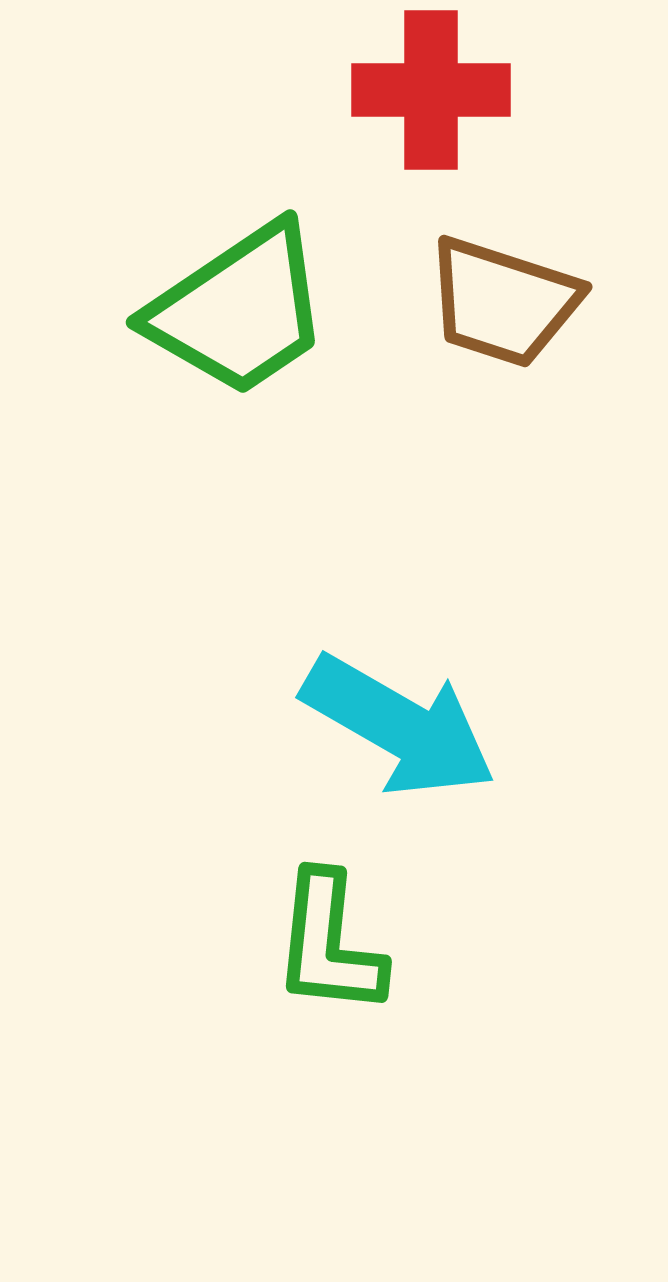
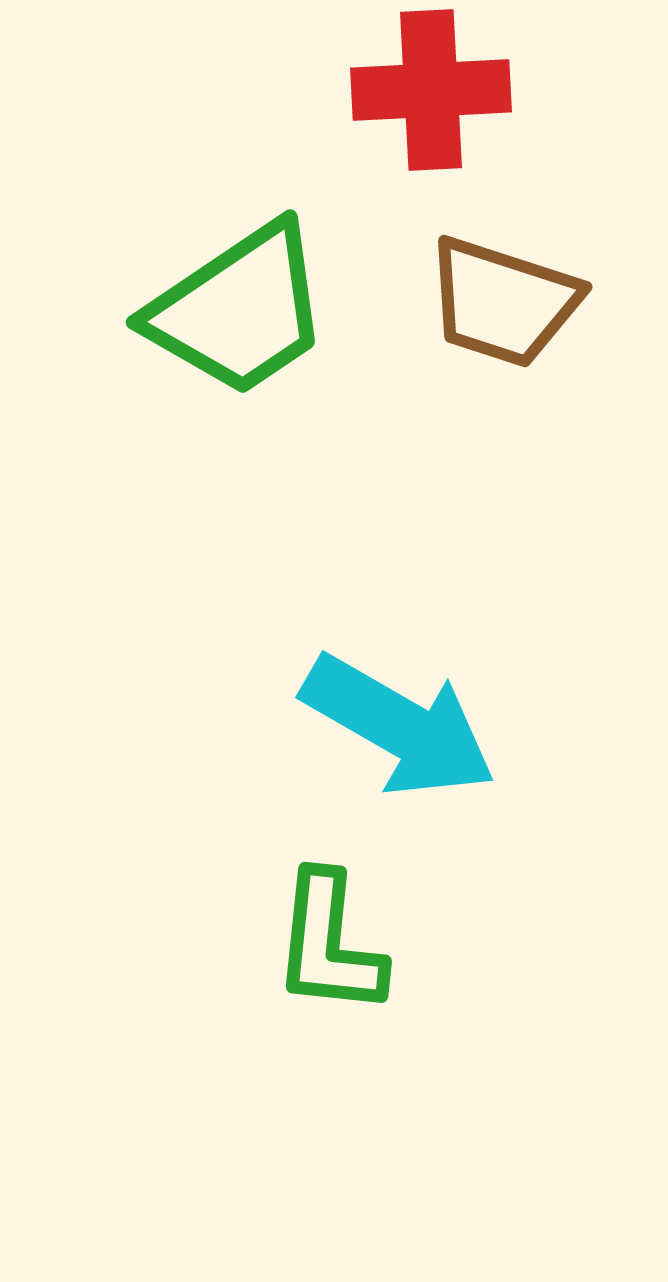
red cross: rotated 3 degrees counterclockwise
